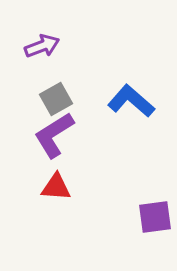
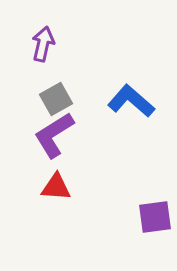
purple arrow: moved 1 px right, 2 px up; rotated 56 degrees counterclockwise
